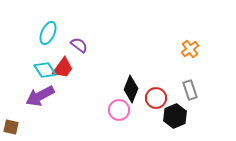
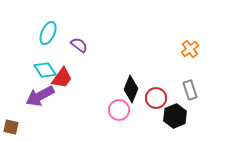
red trapezoid: moved 1 px left, 10 px down
